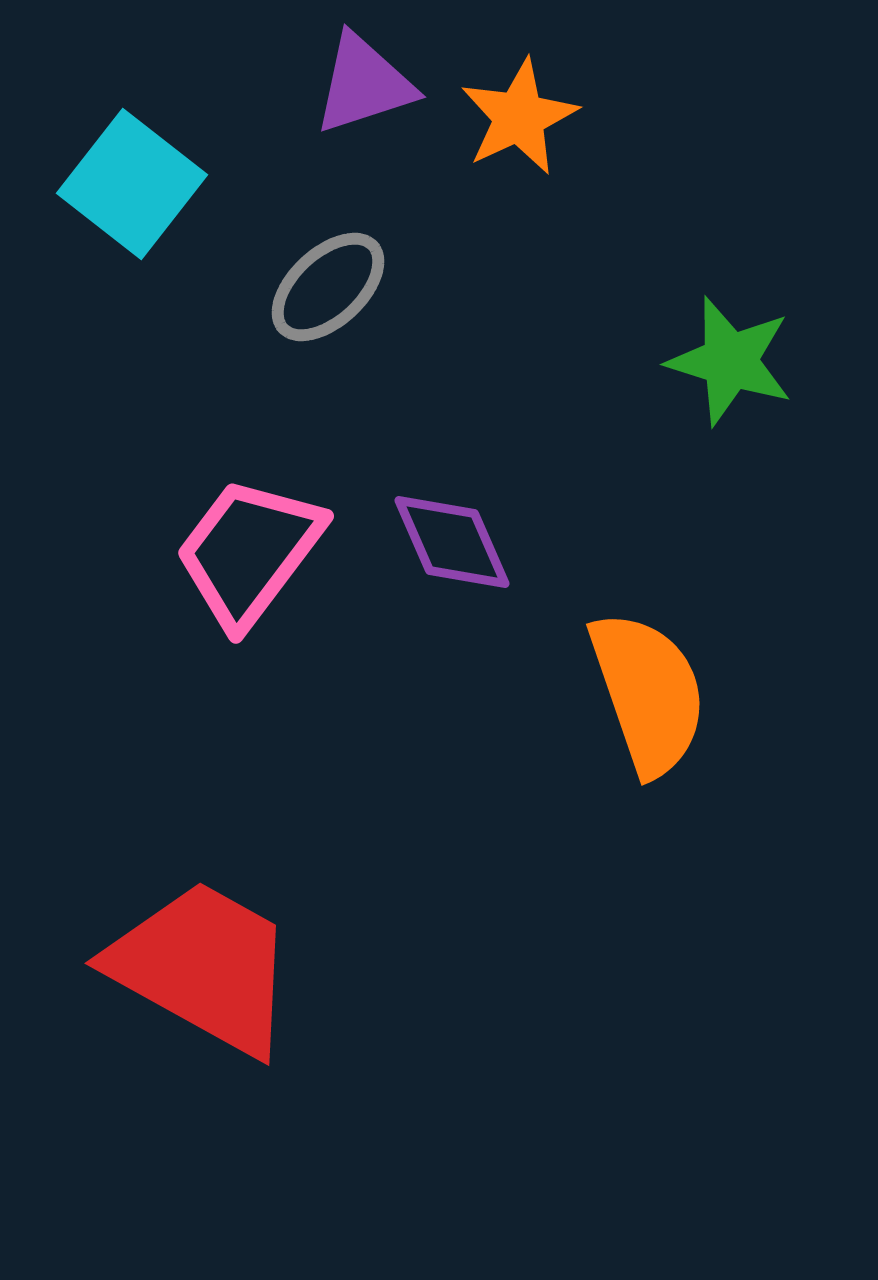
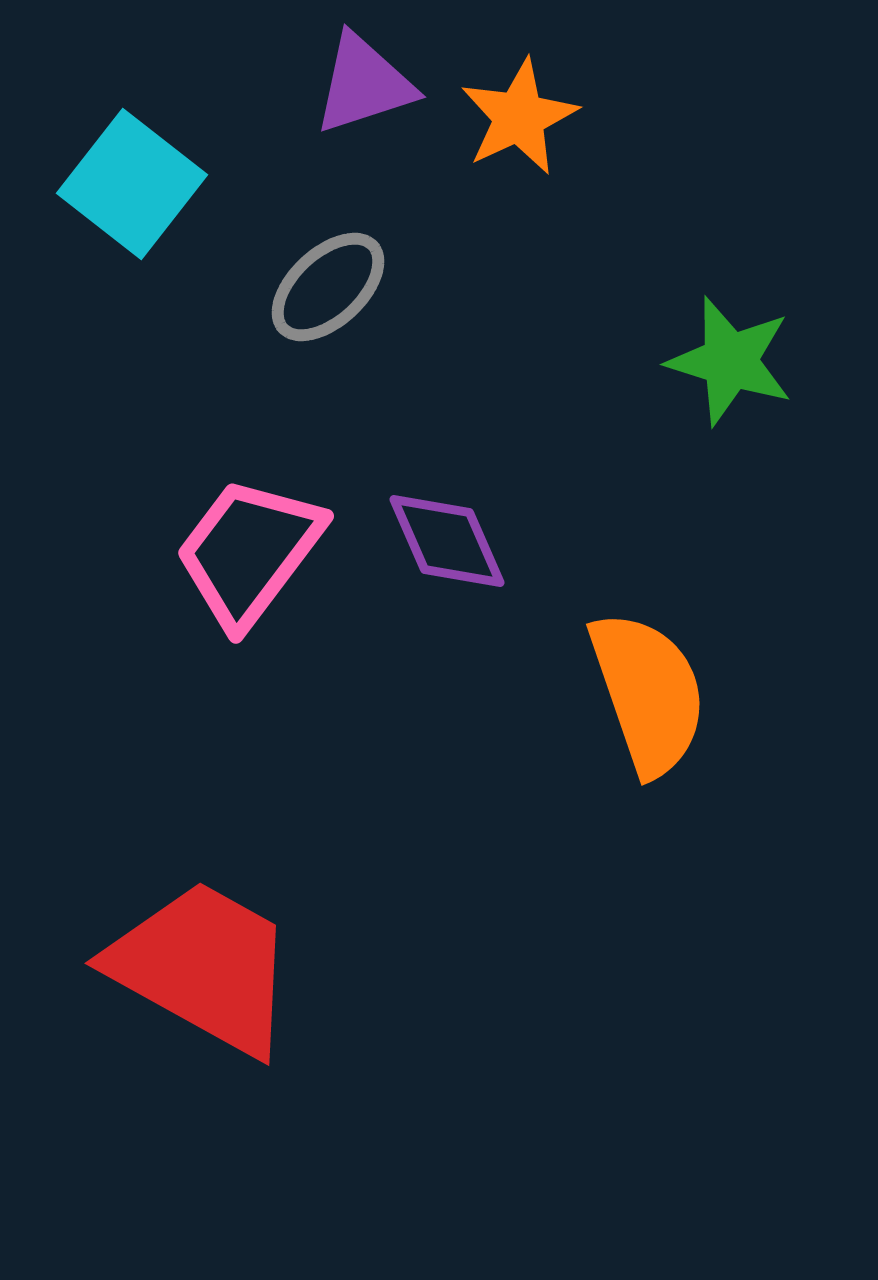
purple diamond: moved 5 px left, 1 px up
